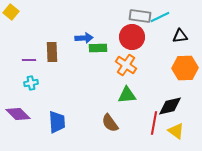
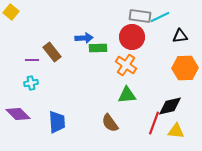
brown rectangle: rotated 36 degrees counterclockwise
purple line: moved 3 px right
red line: rotated 10 degrees clockwise
yellow triangle: rotated 30 degrees counterclockwise
